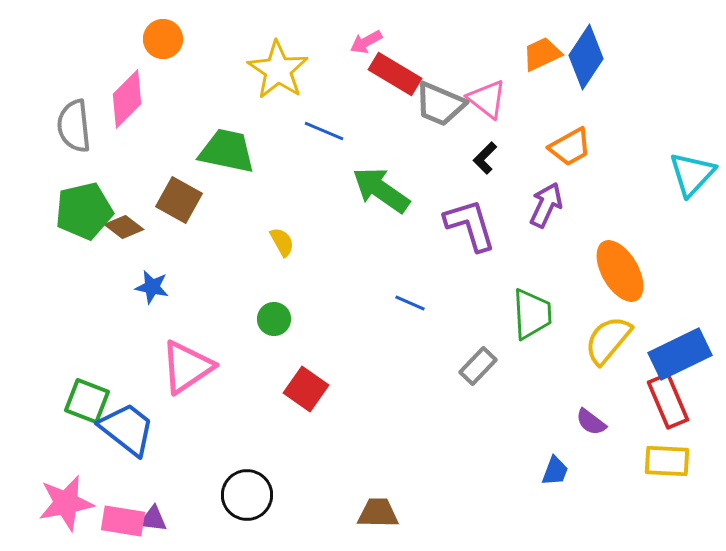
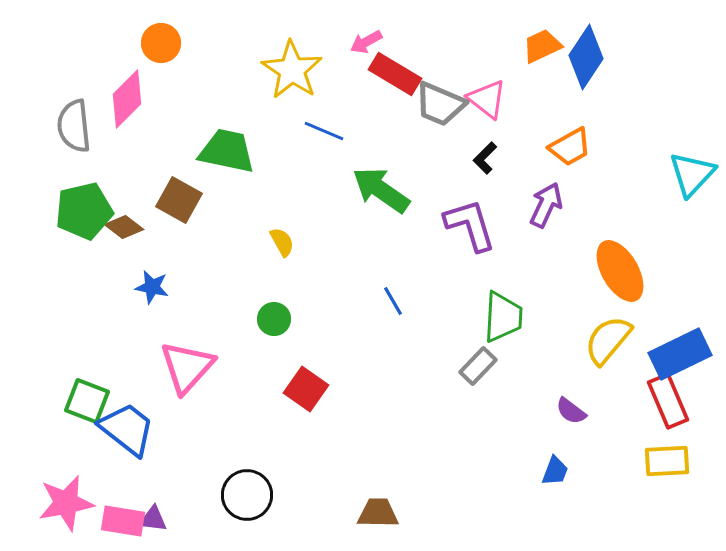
orange circle at (163, 39): moved 2 px left, 4 px down
orange trapezoid at (542, 54): moved 8 px up
yellow star at (278, 70): moved 14 px right
blue line at (410, 303): moved 17 px left, 2 px up; rotated 36 degrees clockwise
green trapezoid at (532, 314): moved 29 px left, 3 px down; rotated 6 degrees clockwise
pink triangle at (187, 367): rotated 14 degrees counterclockwise
purple semicircle at (591, 422): moved 20 px left, 11 px up
yellow rectangle at (667, 461): rotated 6 degrees counterclockwise
